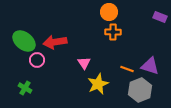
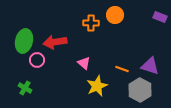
orange circle: moved 6 px right, 3 px down
orange cross: moved 22 px left, 9 px up
green ellipse: rotated 65 degrees clockwise
pink triangle: rotated 16 degrees counterclockwise
orange line: moved 5 px left
yellow star: moved 1 px left, 2 px down
gray hexagon: rotated 10 degrees counterclockwise
